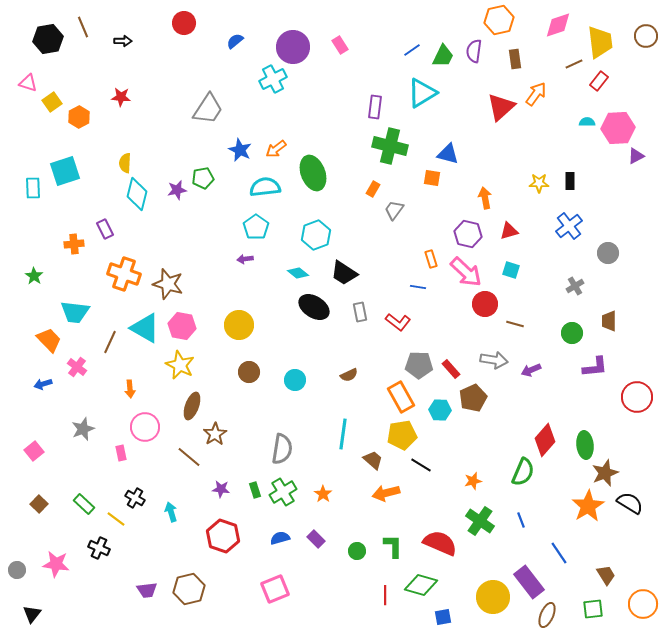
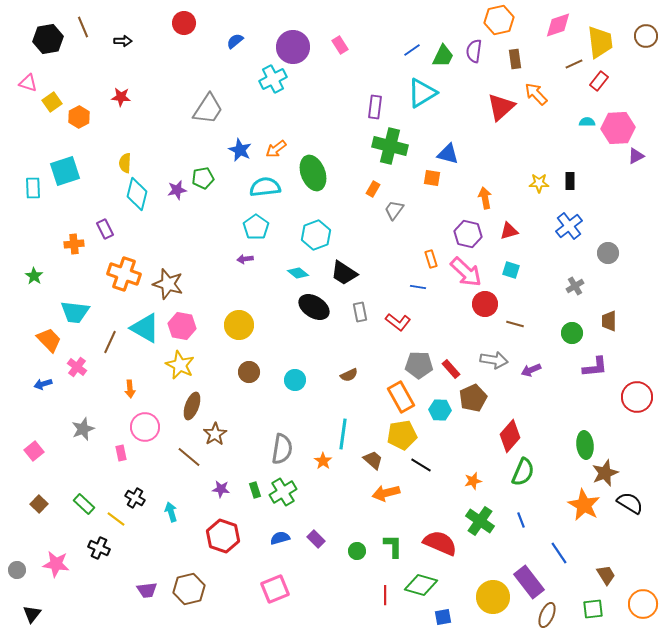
orange arrow at (536, 94): rotated 80 degrees counterclockwise
red diamond at (545, 440): moved 35 px left, 4 px up
orange star at (323, 494): moved 33 px up
orange star at (588, 506): moved 4 px left, 1 px up; rotated 12 degrees counterclockwise
